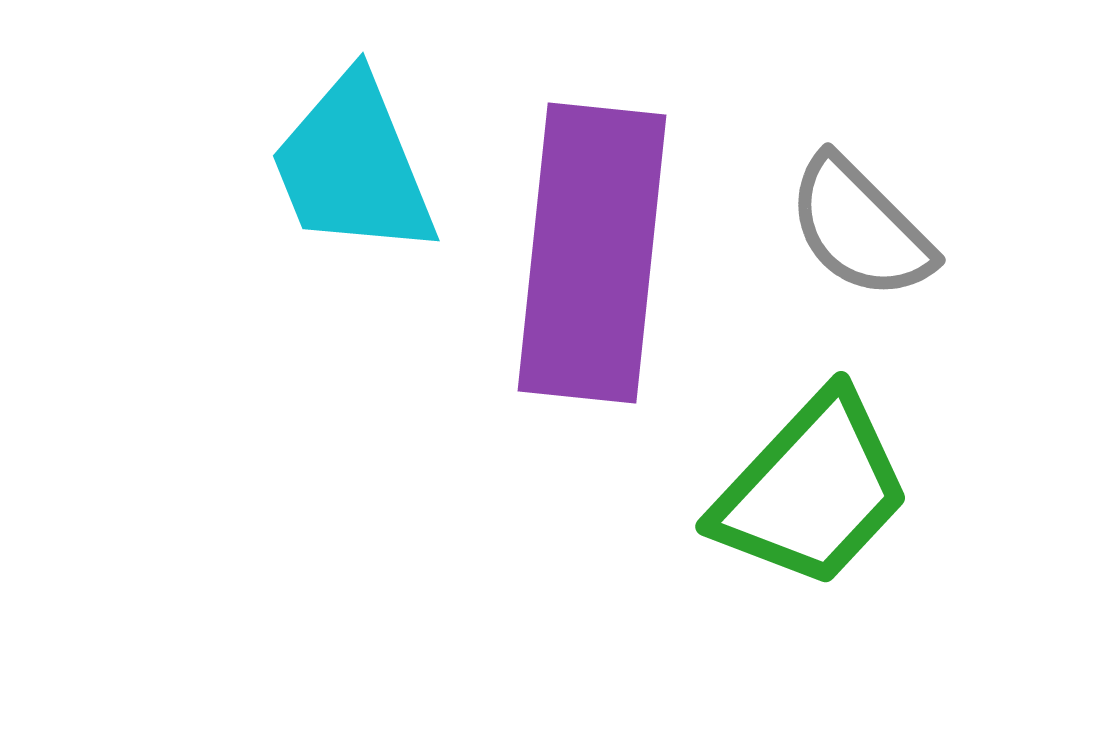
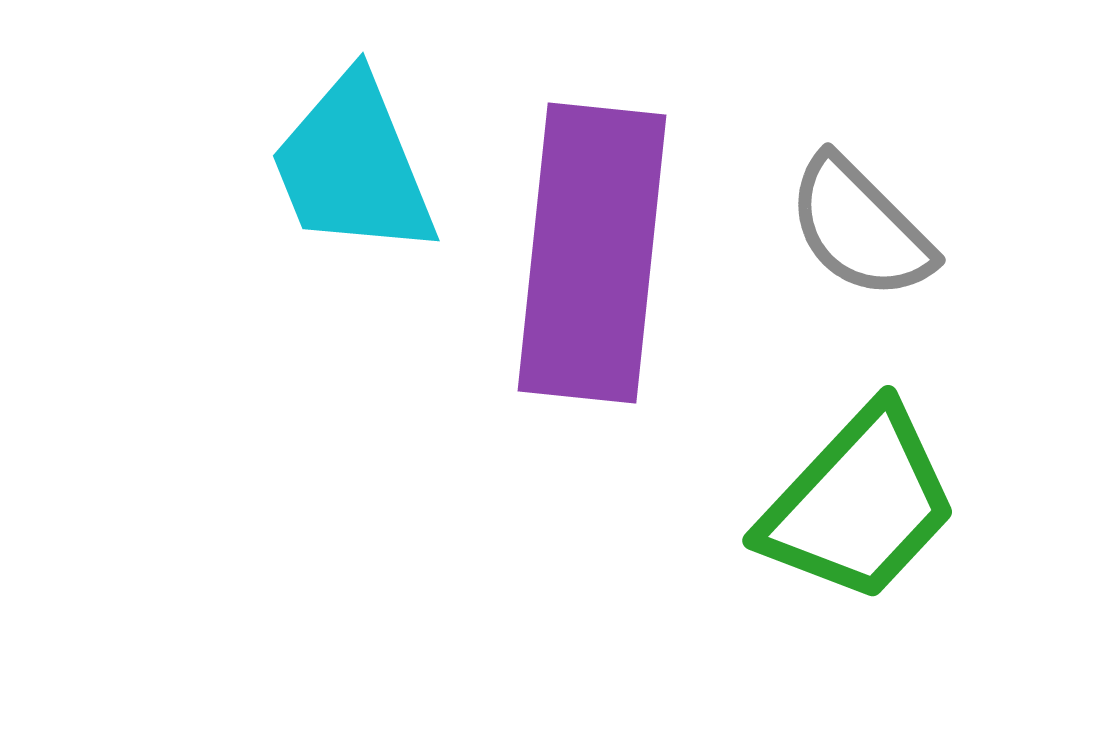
green trapezoid: moved 47 px right, 14 px down
